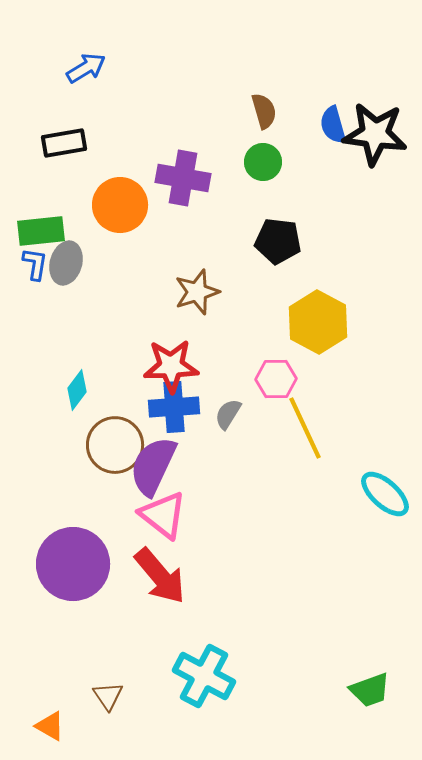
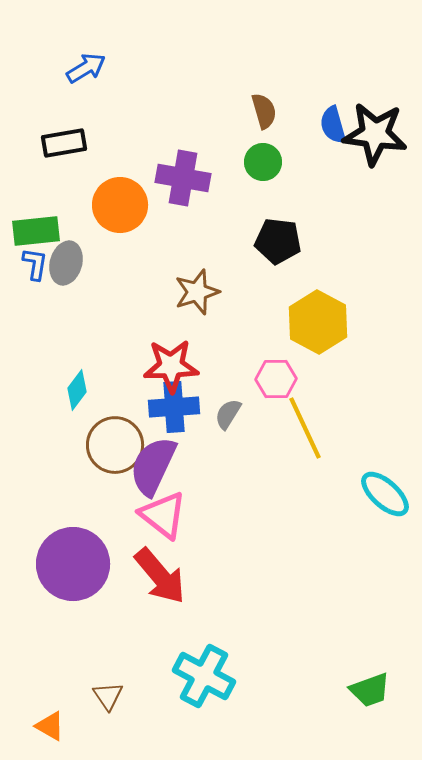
green rectangle: moved 5 px left
